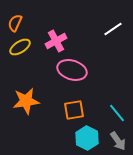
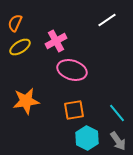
white line: moved 6 px left, 9 px up
